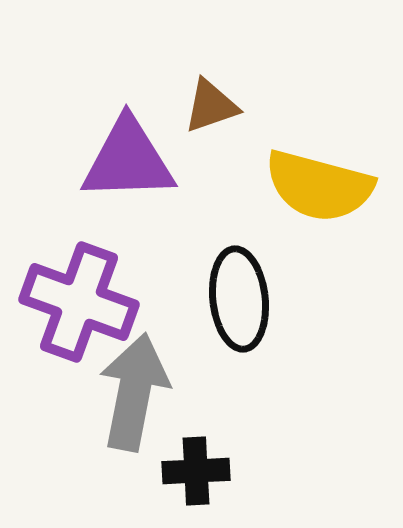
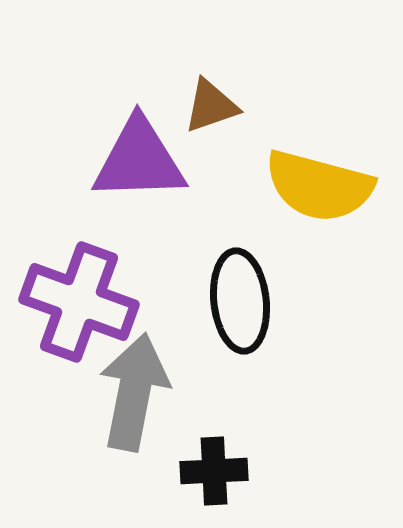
purple triangle: moved 11 px right
black ellipse: moved 1 px right, 2 px down
black cross: moved 18 px right
